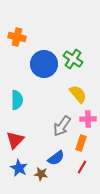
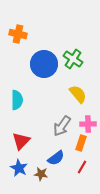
orange cross: moved 1 px right, 3 px up
pink cross: moved 5 px down
red triangle: moved 6 px right, 1 px down
